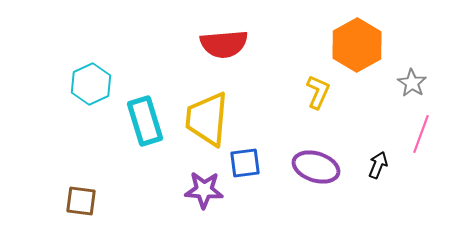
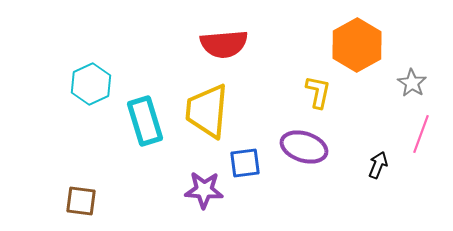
yellow L-shape: rotated 12 degrees counterclockwise
yellow trapezoid: moved 8 px up
purple ellipse: moved 12 px left, 20 px up
